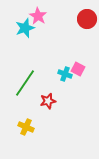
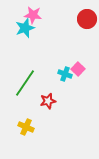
pink star: moved 5 px left, 1 px up; rotated 24 degrees counterclockwise
pink square: rotated 16 degrees clockwise
